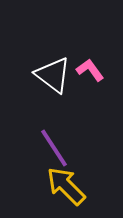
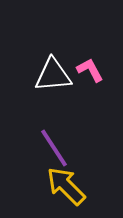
pink L-shape: rotated 8 degrees clockwise
white triangle: rotated 42 degrees counterclockwise
